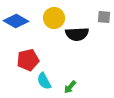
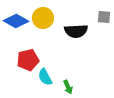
yellow circle: moved 11 px left
black semicircle: moved 1 px left, 3 px up
cyan semicircle: moved 1 px right, 4 px up
green arrow: moved 2 px left; rotated 64 degrees counterclockwise
